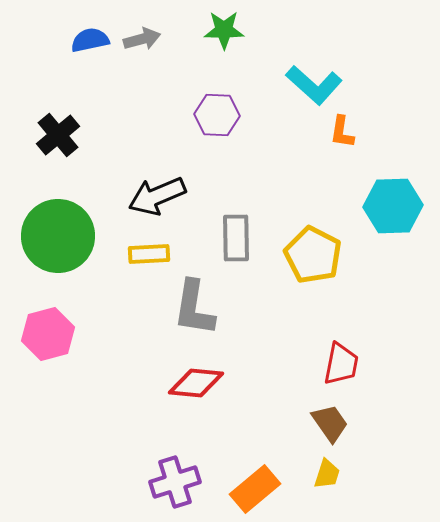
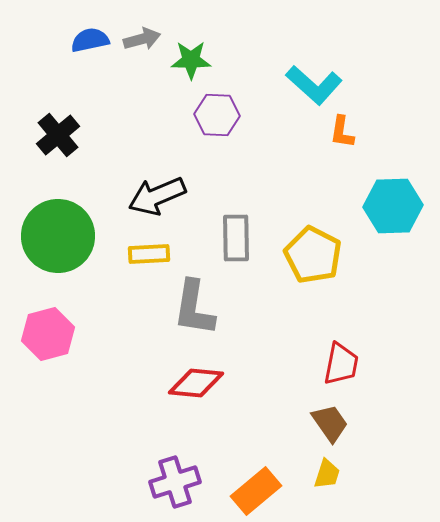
green star: moved 33 px left, 30 px down
orange rectangle: moved 1 px right, 2 px down
